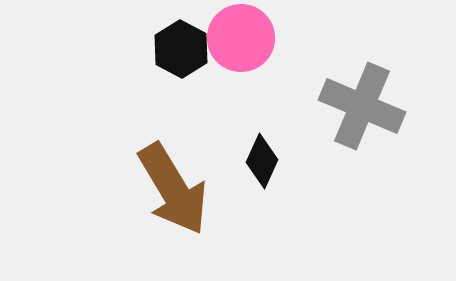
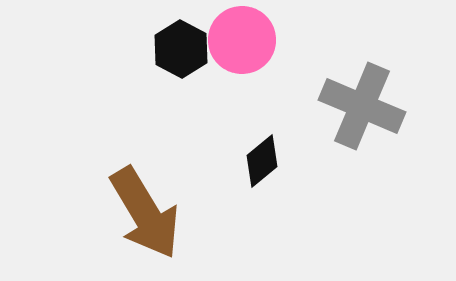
pink circle: moved 1 px right, 2 px down
black diamond: rotated 26 degrees clockwise
brown arrow: moved 28 px left, 24 px down
